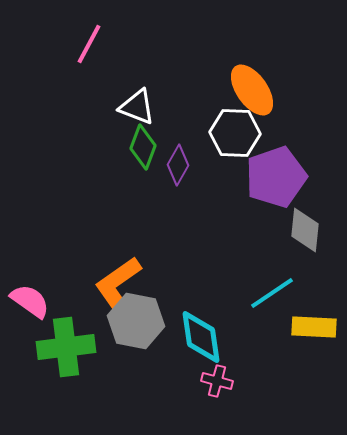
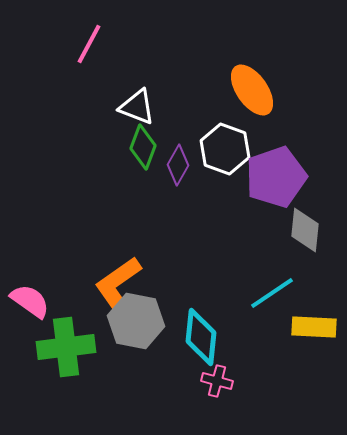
white hexagon: moved 10 px left, 16 px down; rotated 18 degrees clockwise
cyan diamond: rotated 14 degrees clockwise
